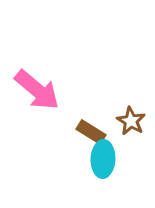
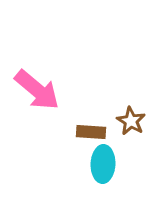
brown rectangle: rotated 28 degrees counterclockwise
cyan ellipse: moved 5 px down
